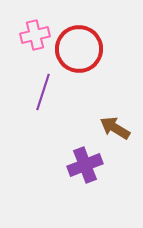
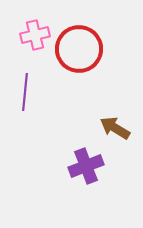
purple line: moved 18 px left; rotated 12 degrees counterclockwise
purple cross: moved 1 px right, 1 px down
